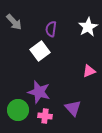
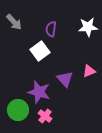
white star: rotated 24 degrees clockwise
purple triangle: moved 8 px left, 29 px up
pink cross: rotated 32 degrees clockwise
